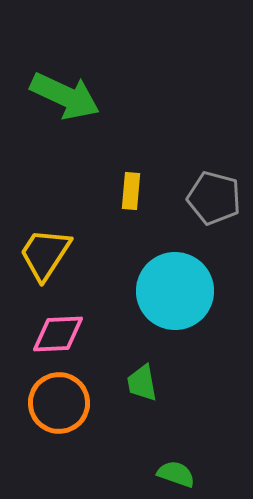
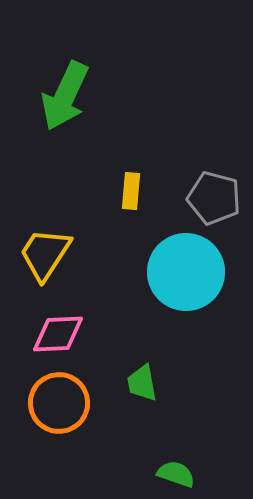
green arrow: rotated 90 degrees clockwise
cyan circle: moved 11 px right, 19 px up
